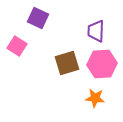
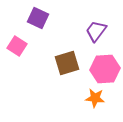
purple trapezoid: rotated 35 degrees clockwise
pink hexagon: moved 3 px right, 5 px down
